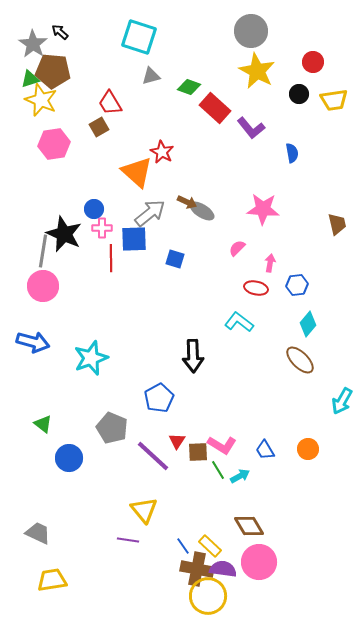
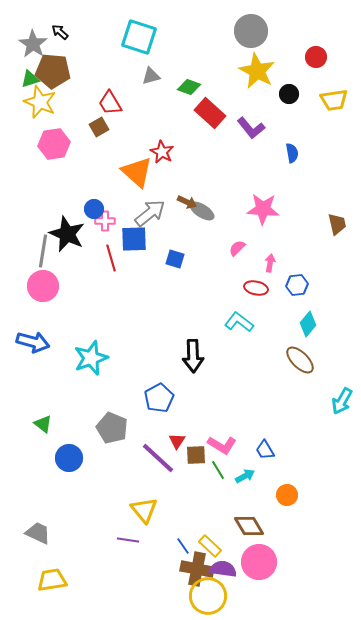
red circle at (313, 62): moved 3 px right, 5 px up
black circle at (299, 94): moved 10 px left
yellow star at (41, 100): moved 1 px left, 2 px down
red rectangle at (215, 108): moved 5 px left, 5 px down
pink cross at (102, 228): moved 3 px right, 7 px up
black star at (64, 234): moved 3 px right
red line at (111, 258): rotated 16 degrees counterclockwise
orange circle at (308, 449): moved 21 px left, 46 px down
brown square at (198, 452): moved 2 px left, 3 px down
purple line at (153, 456): moved 5 px right, 2 px down
cyan arrow at (240, 476): moved 5 px right
